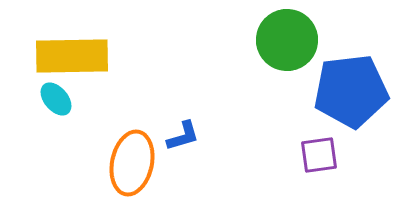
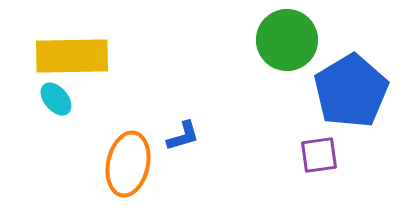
blue pentagon: rotated 24 degrees counterclockwise
orange ellipse: moved 4 px left, 1 px down
